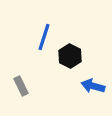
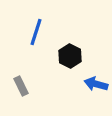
blue line: moved 8 px left, 5 px up
blue arrow: moved 3 px right, 2 px up
